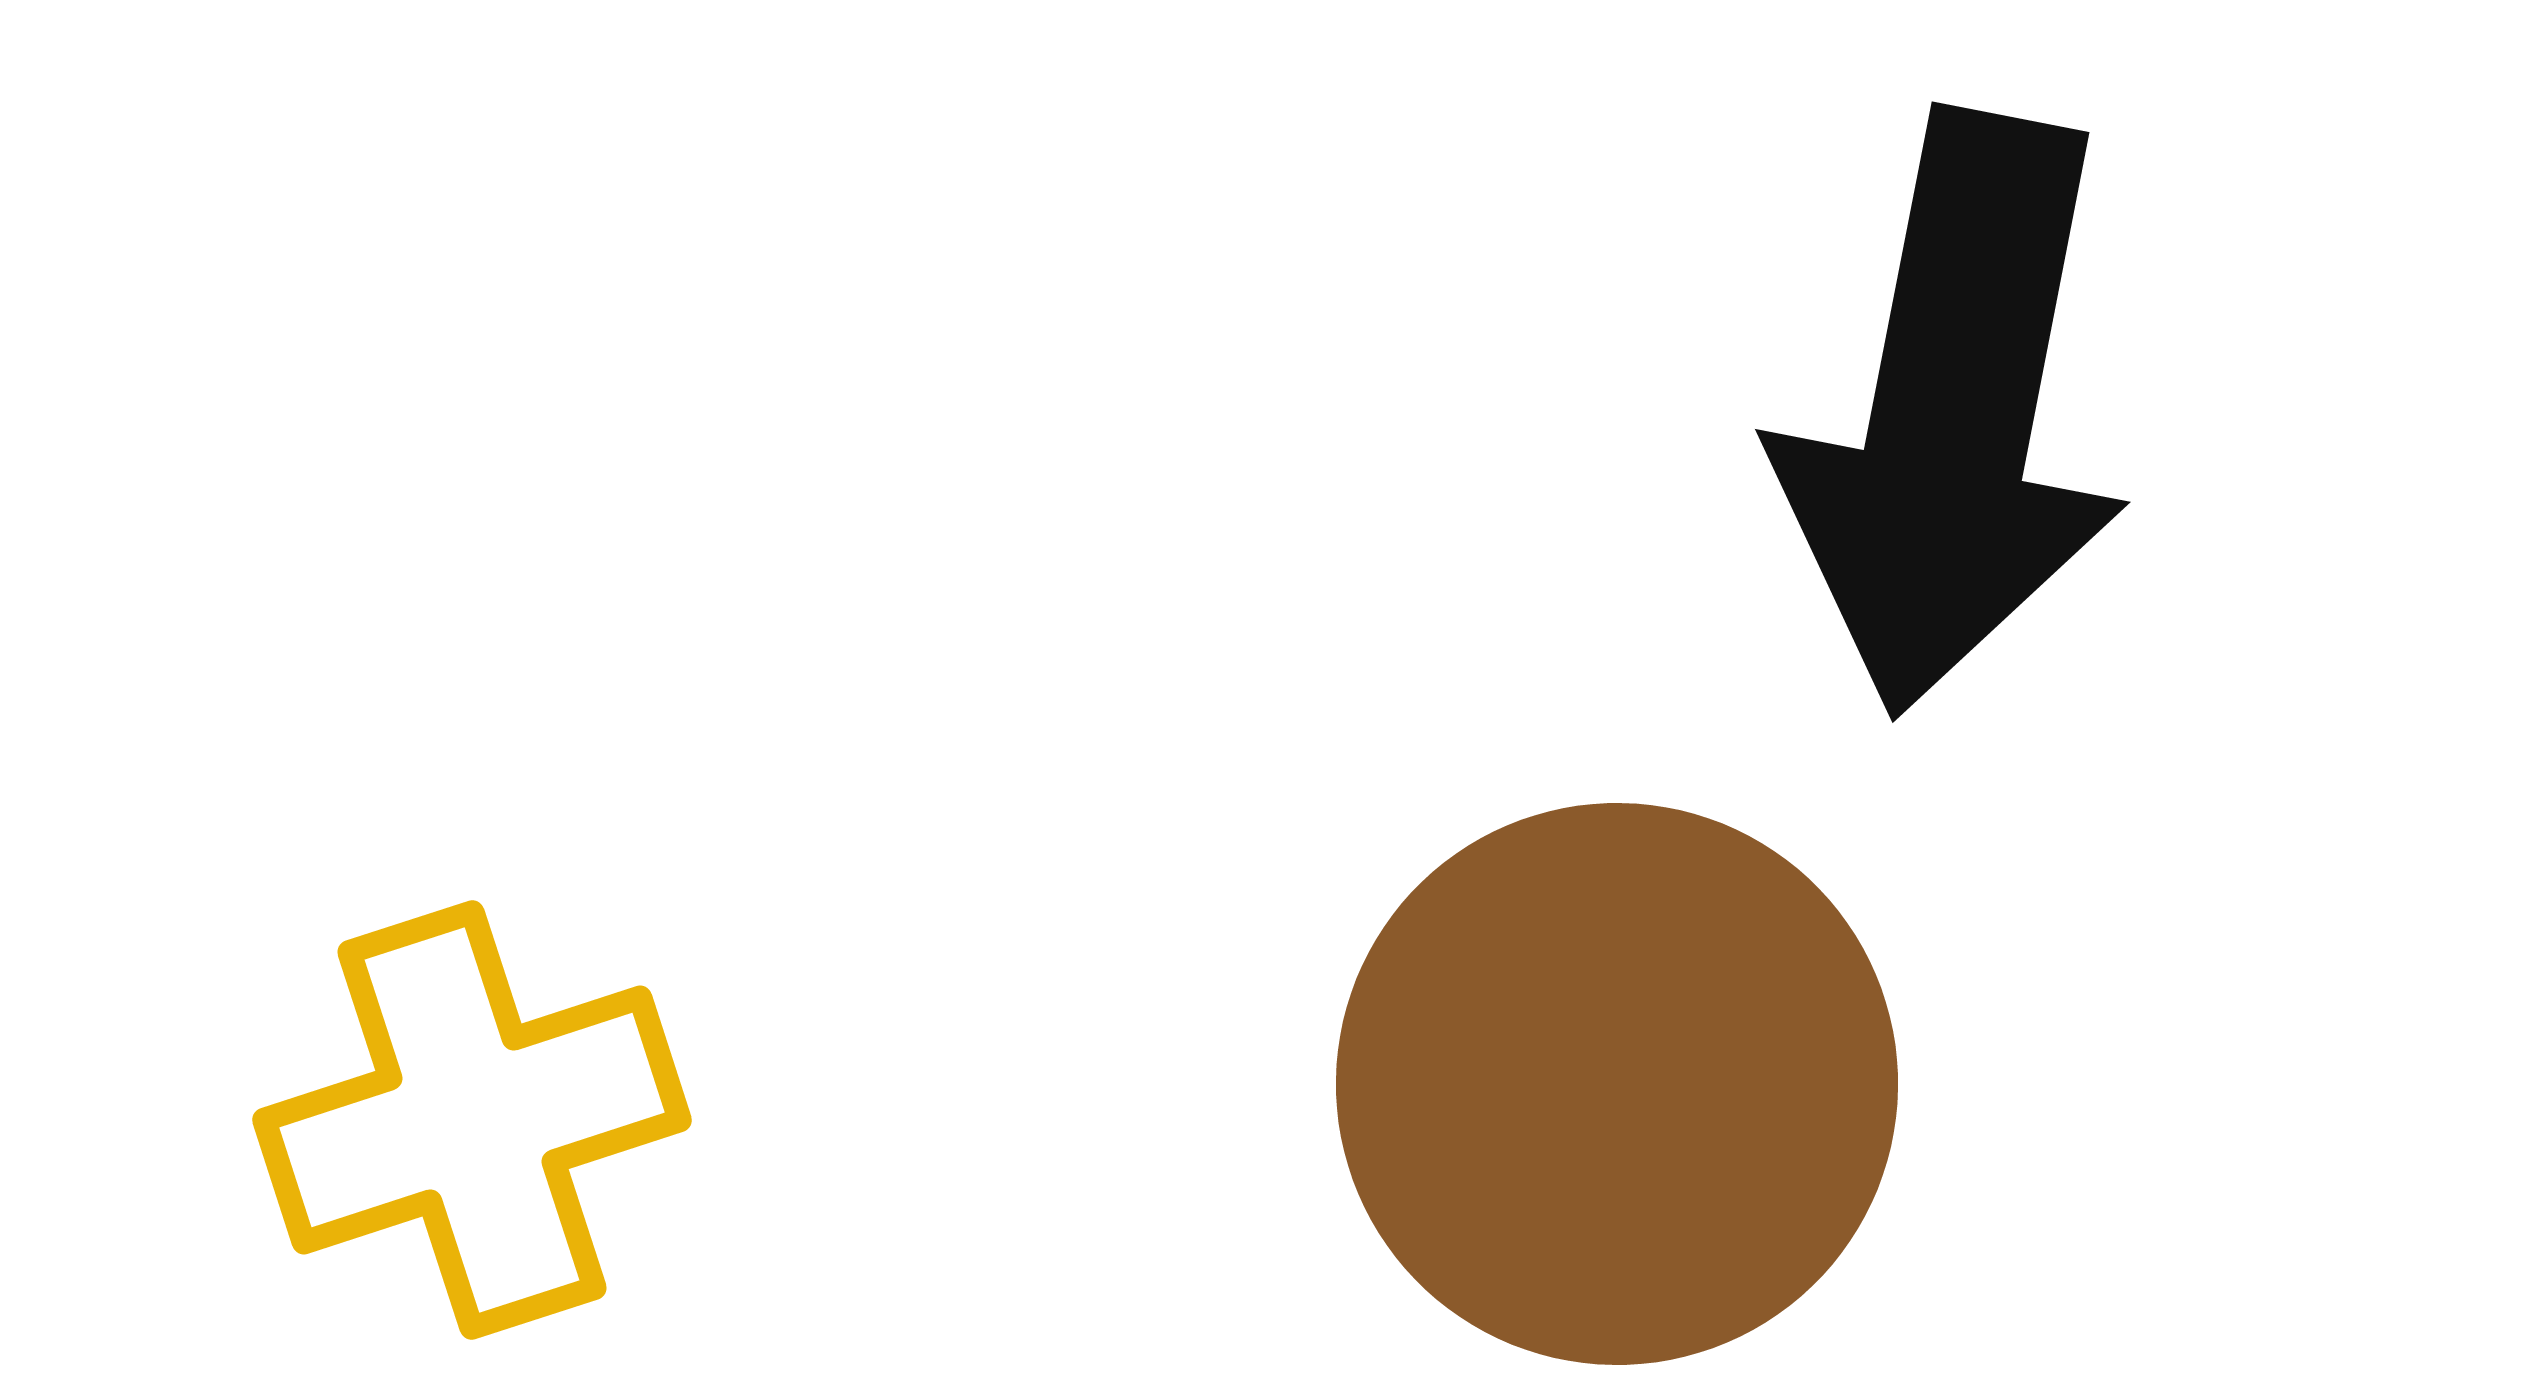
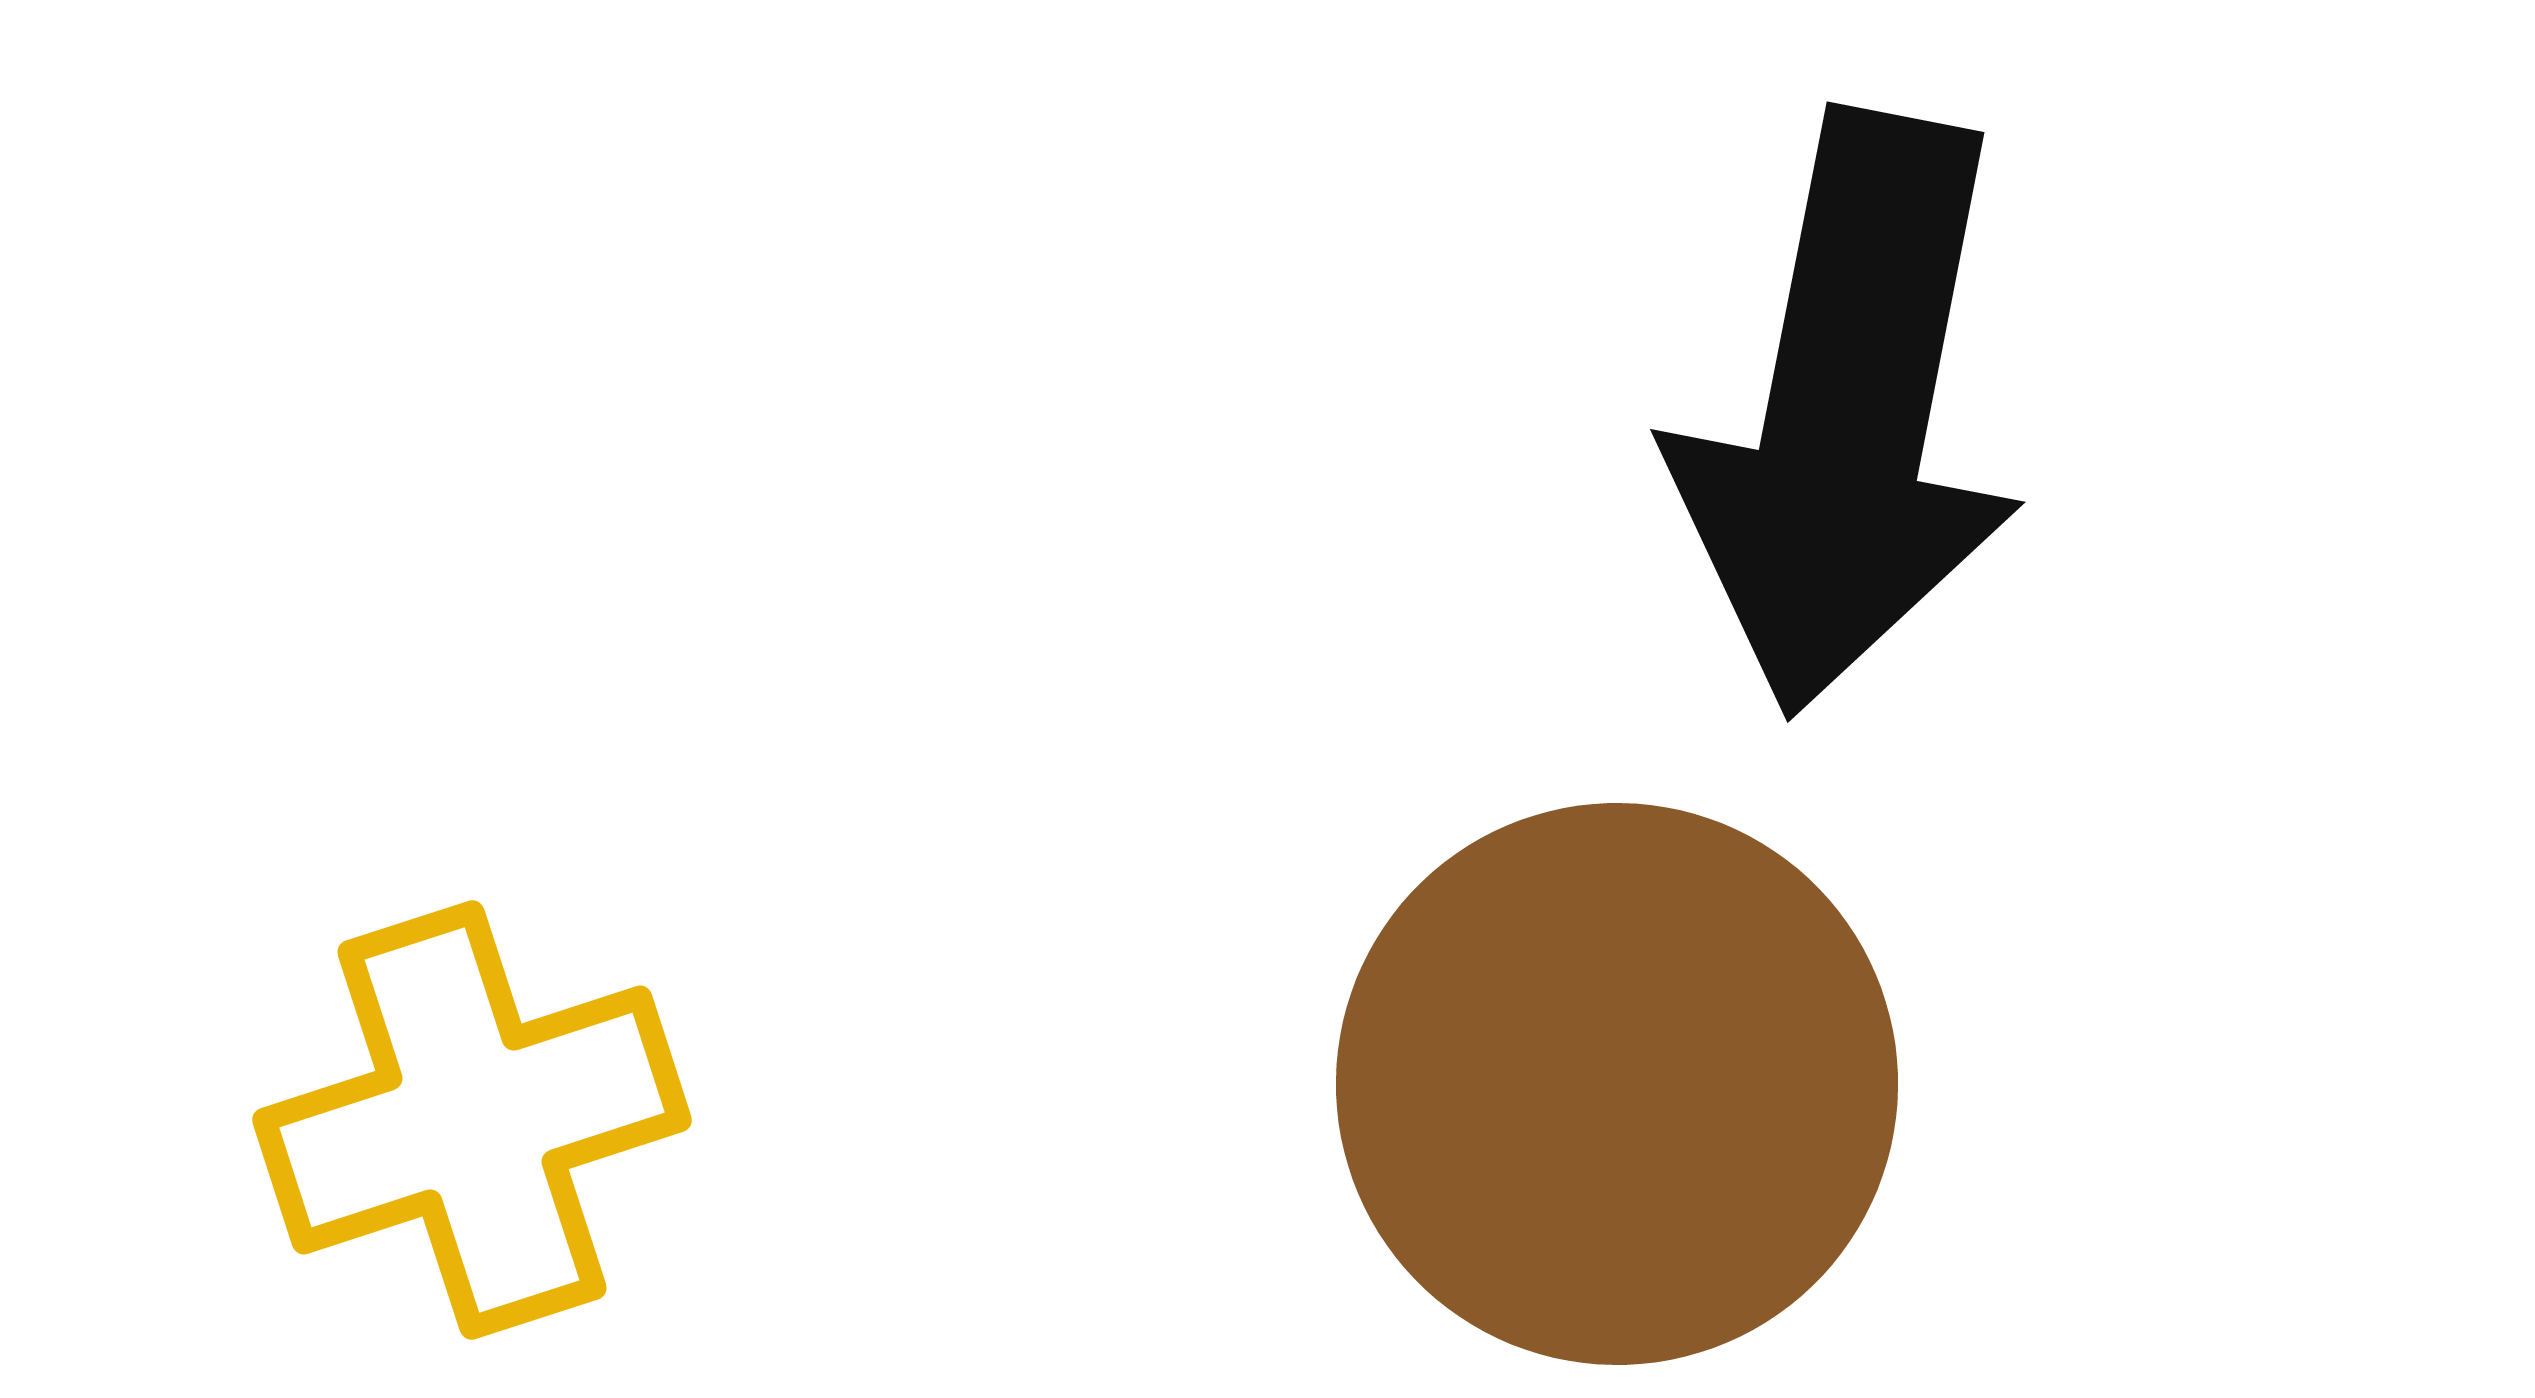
black arrow: moved 105 px left
